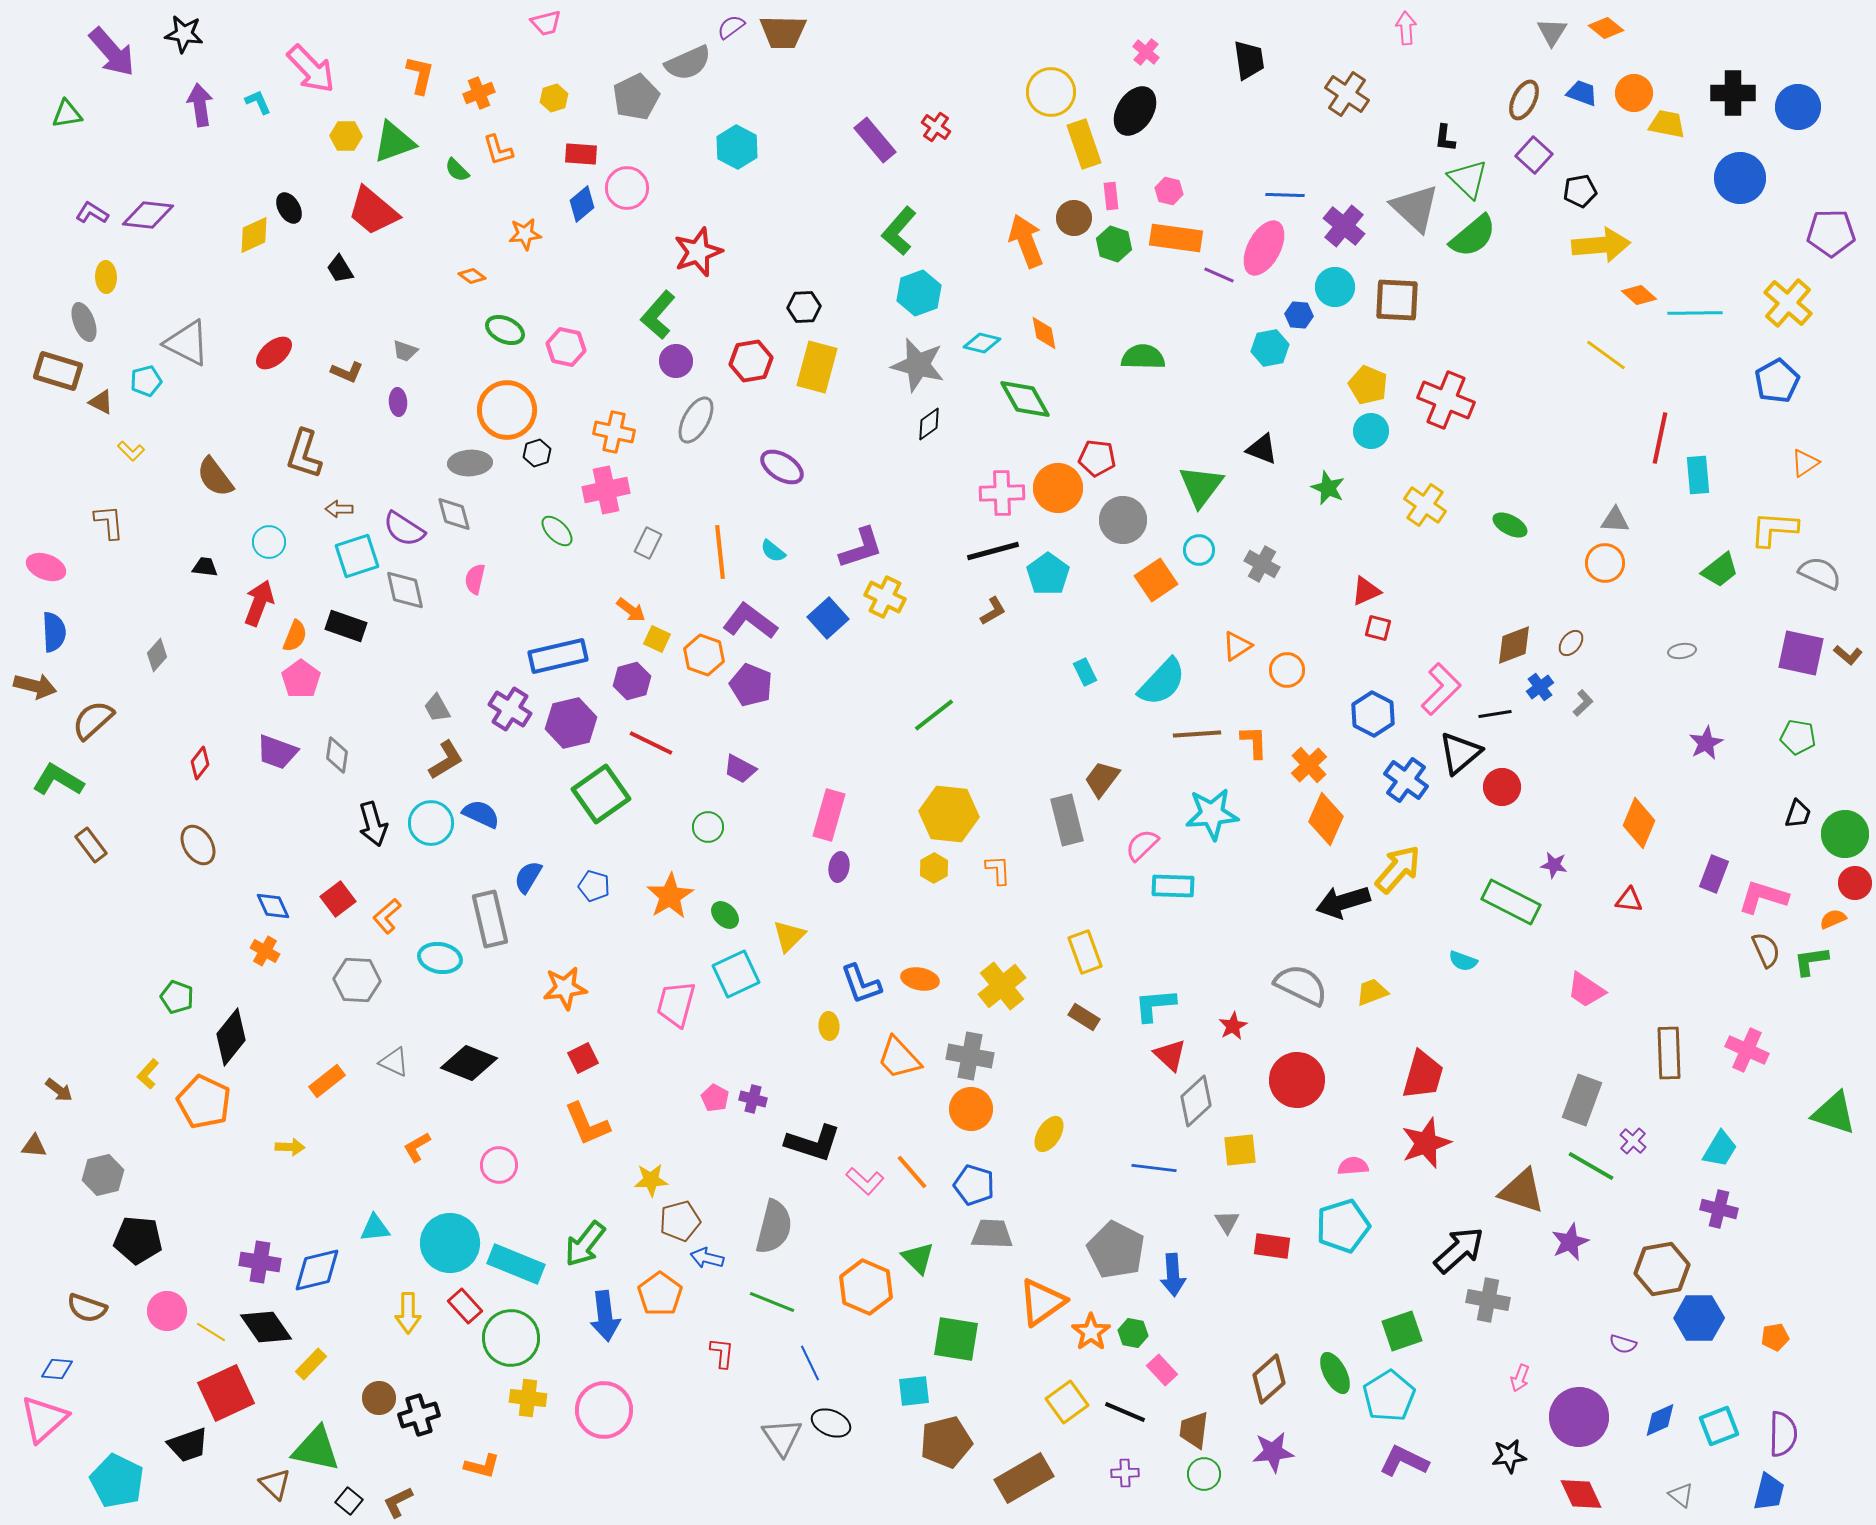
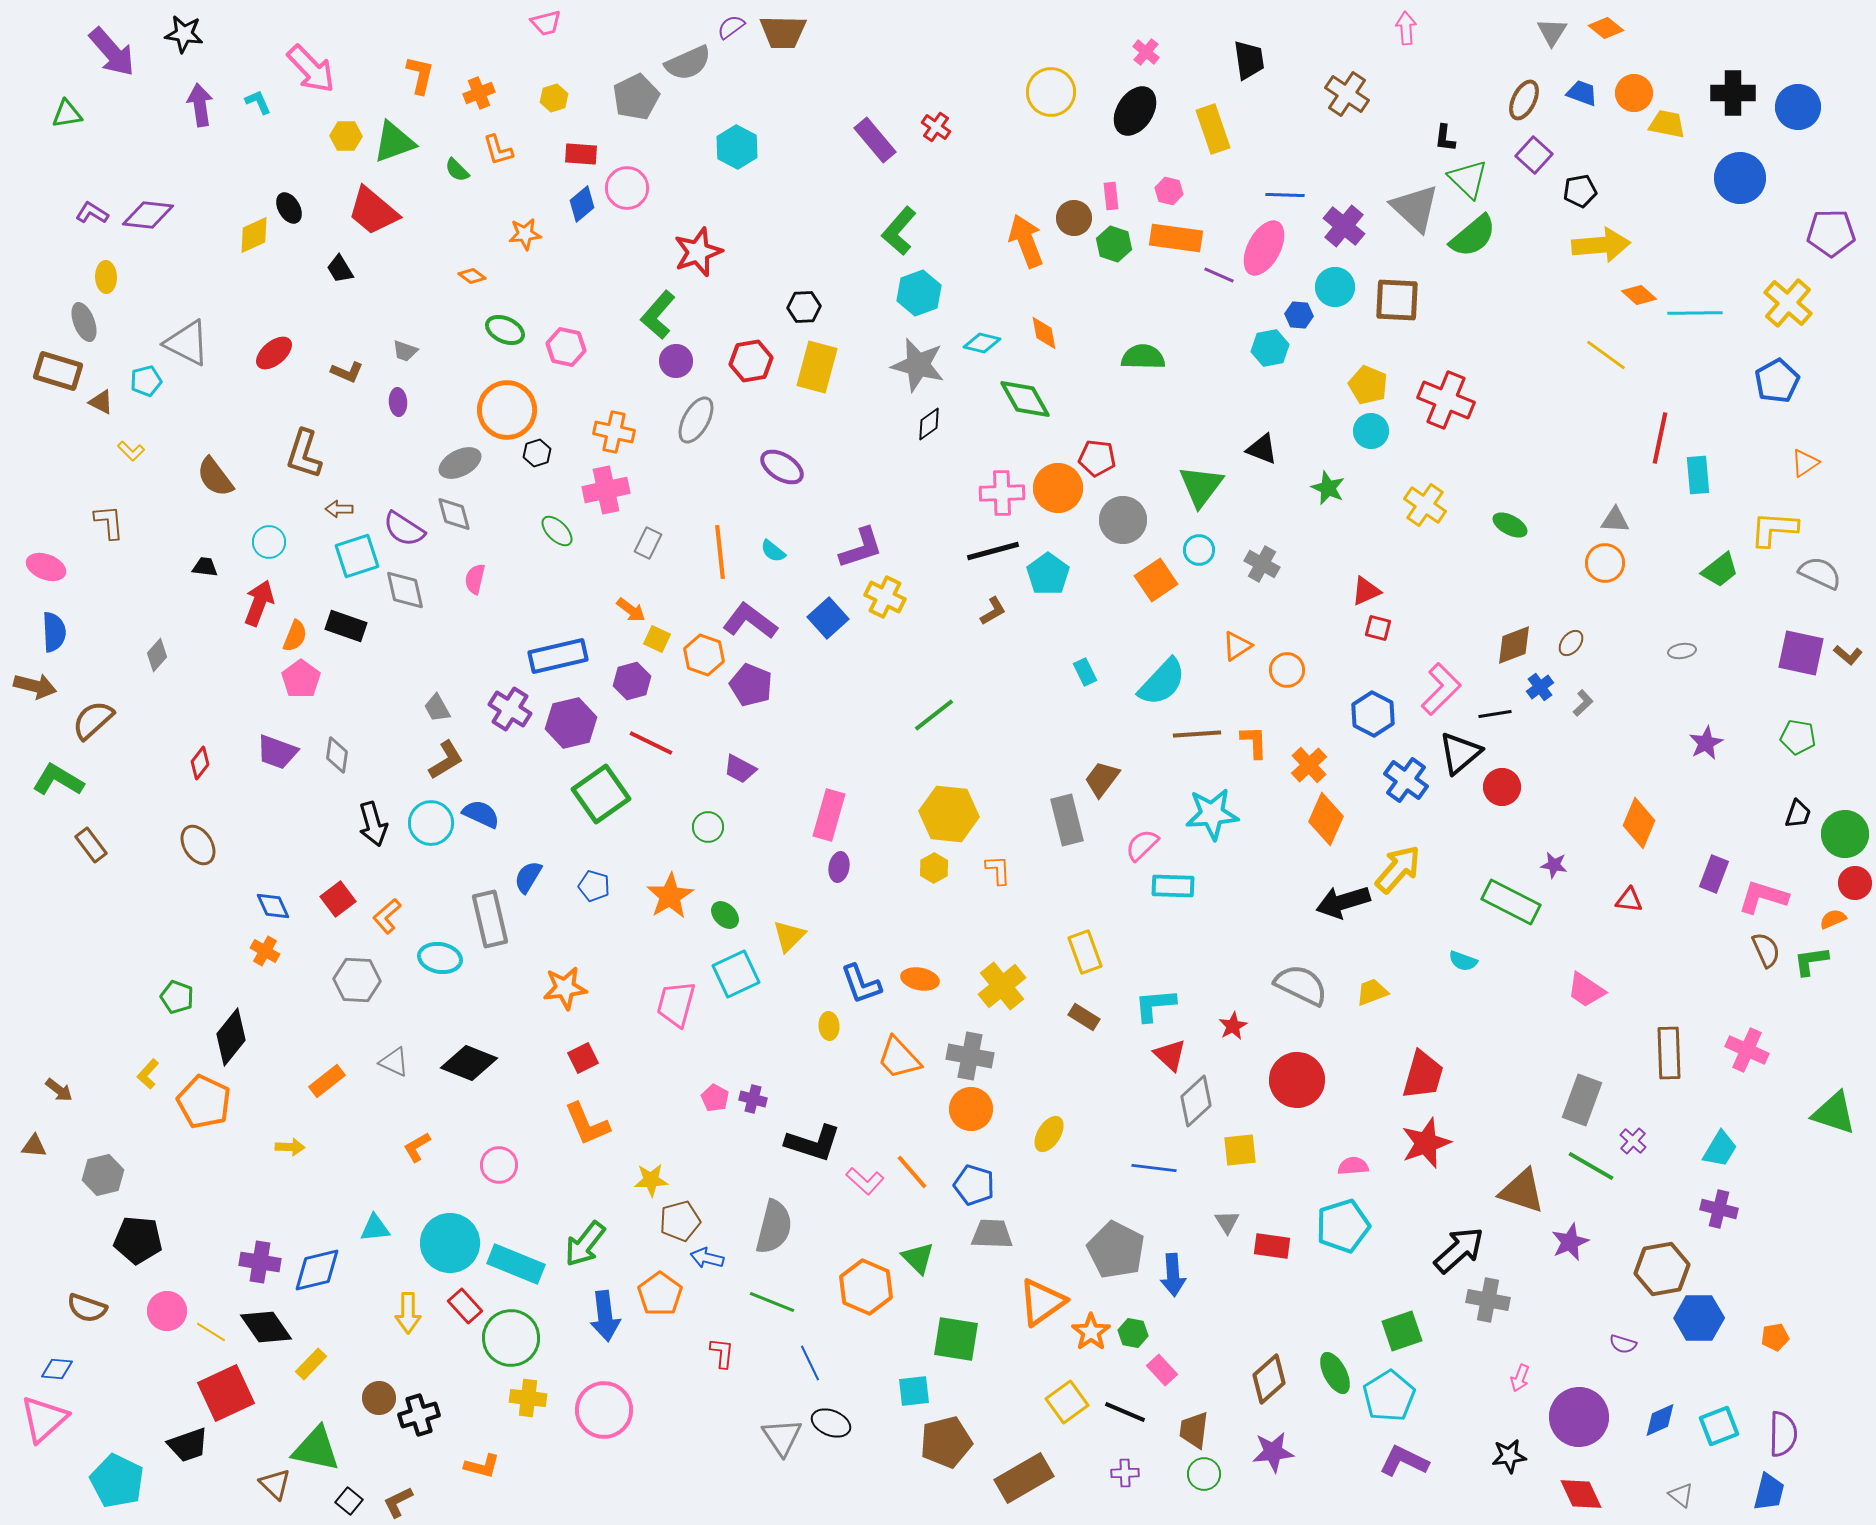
yellow rectangle at (1084, 144): moved 129 px right, 15 px up
gray ellipse at (470, 463): moved 10 px left; rotated 24 degrees counterclockwise
